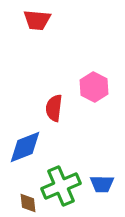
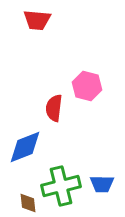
pink hexagon: moved 7 px left, 1 px up; rotated 12 degrees counterclockwise
green cross: rotated 9 degrees clockwise
